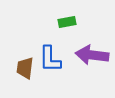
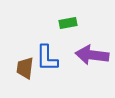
green rectangle: moved 1 px right, 1 px down
blue L-shape: moved 3 px left, 1 px up
